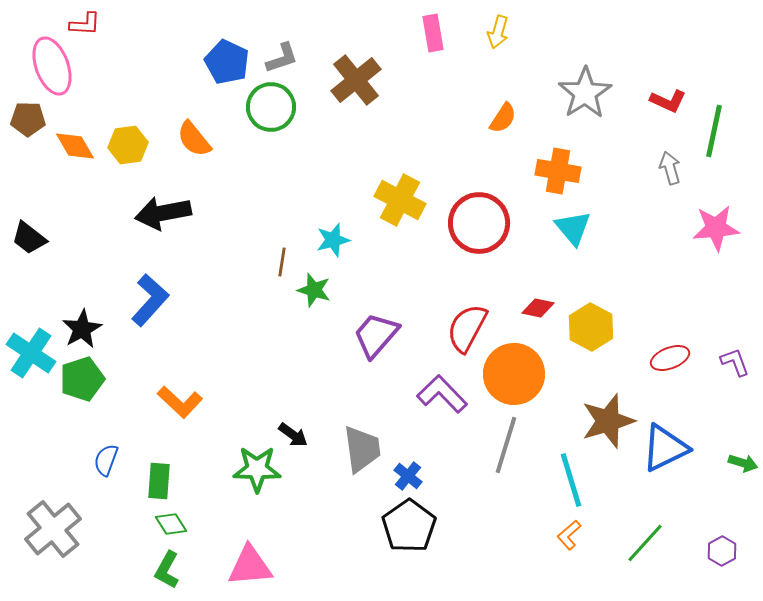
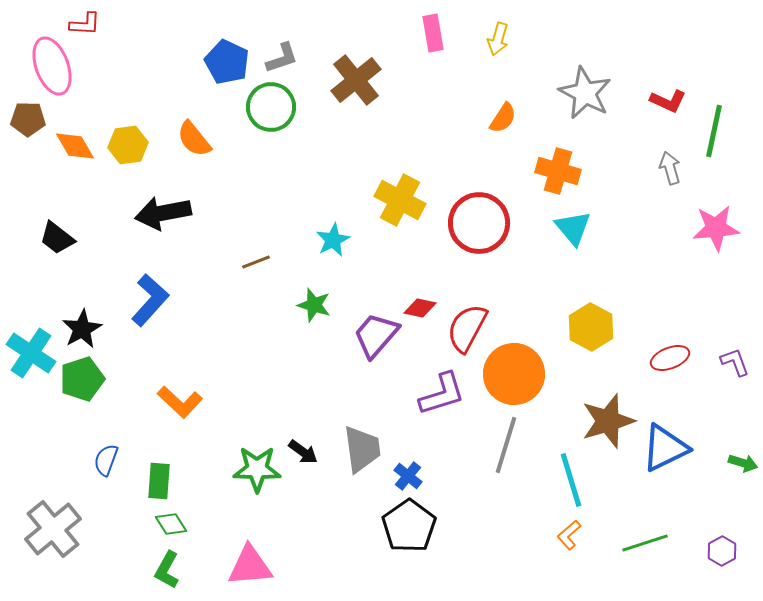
yellow arrow at (498, 32): moved 7 px down
gray star at (585, 93): rotated 12 degrees counterclockwise
orange cross at (558, 171): rotated 6 degrees clockwise
black trapezoid at (29, 238): moved 28 px right
cyan star at (333, 240): rotated 12 degrees counterclockwise
brown line at (282, 262): moved 26 px left; rotated 60 degrees clockwise
green star at (314, 290): moved 15 px down
red diamond at (538, 308): moved 118 px left
purple L-shape at (442, 394): rotated 117 degrees clockwise
black arrow at (293, 435): moved 10 px right, 17 px down
green line at (645, 543): rotated 30 degrees clockwise
